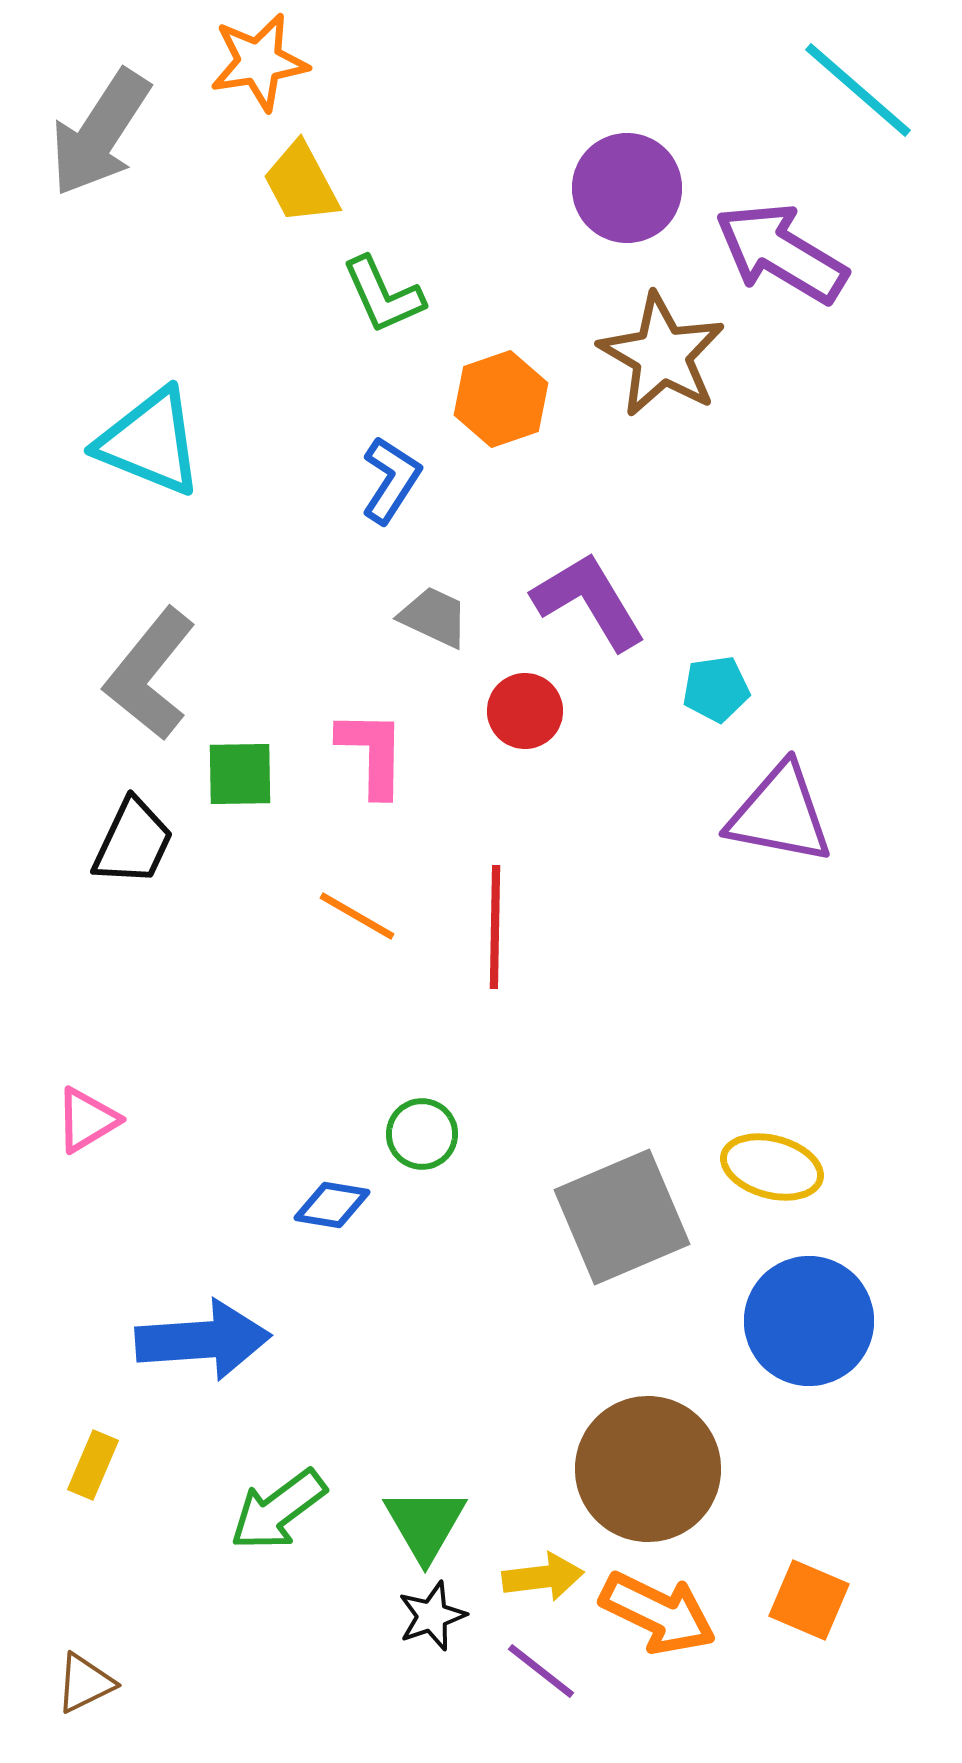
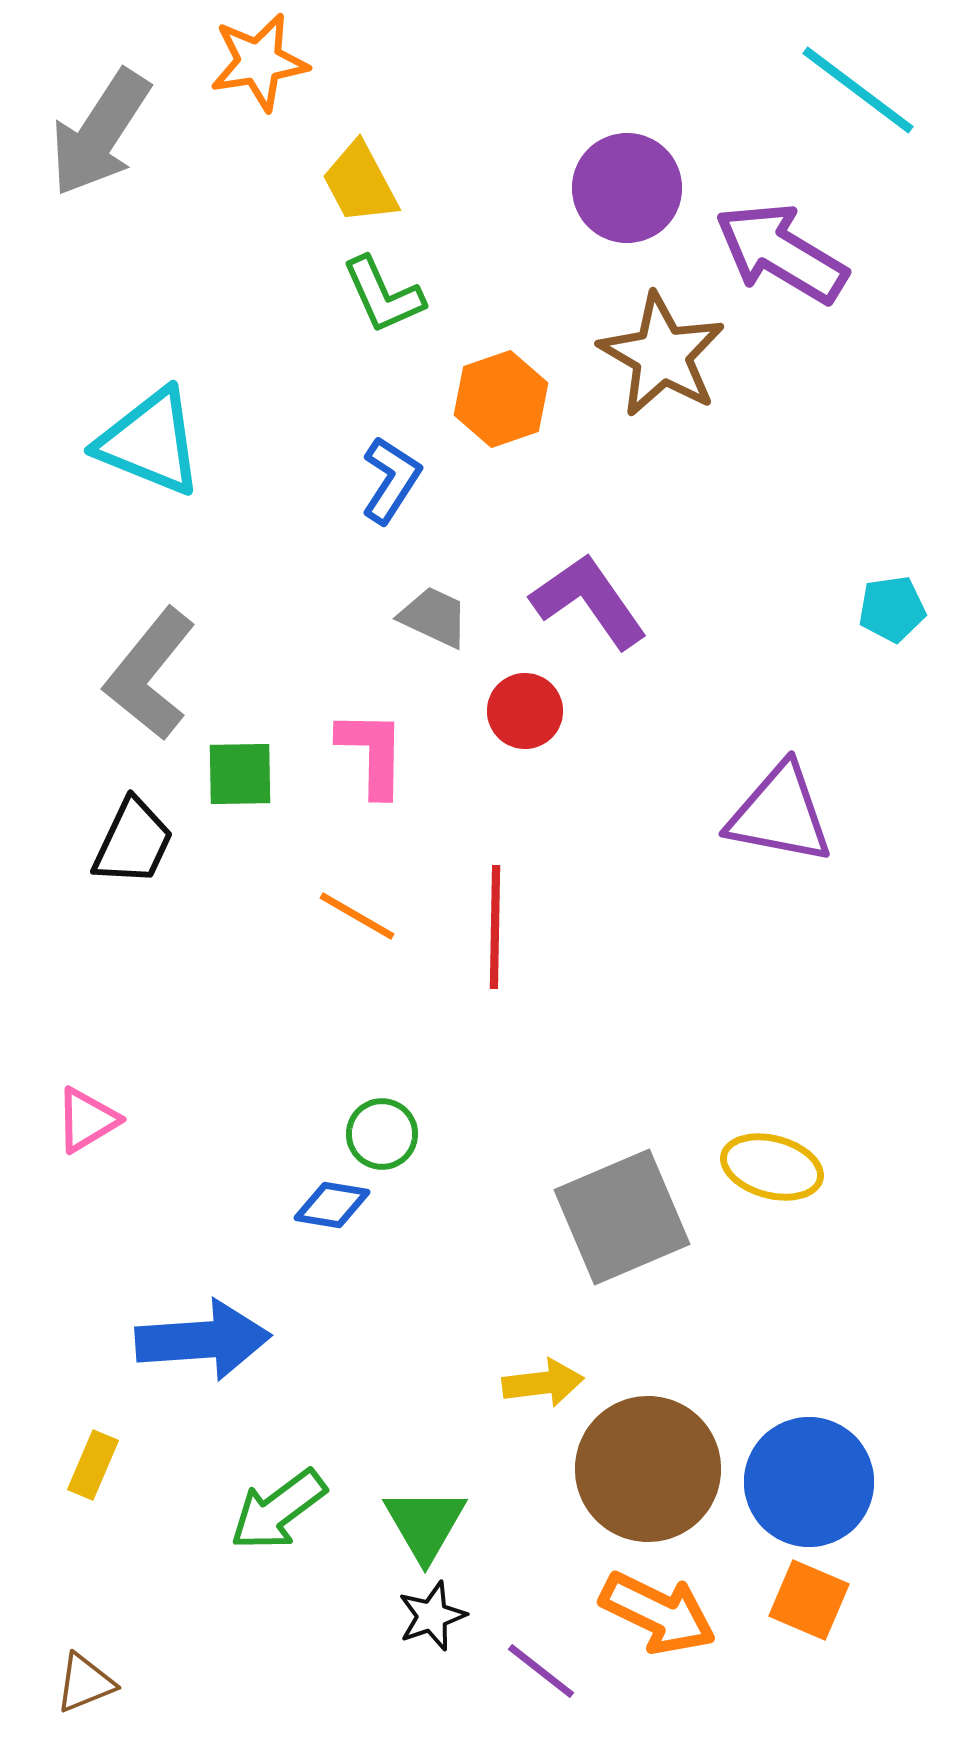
cyan line: rotated 4 degrees counterclockwise
yellow trapezoid: moved 59 px right
purple L-shape: rotated 4 degrees counterclockwise
cyan pentagon: moved 176 px right, 80 px up
green circle: moved 40 px left
blue circle: moved 161 px down
yellow arrow: moved 194 px up
brown triangle: rotated 4 degrees clockwise
